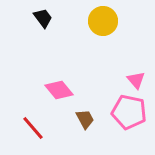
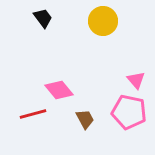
red line: moved 14 px up; rotated 64 degrees counterclockwise
